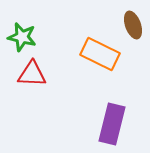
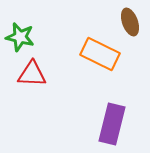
brown ellipse: moved 3 px left, 3 px up
green star: moved 2 px left
